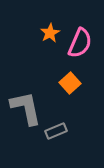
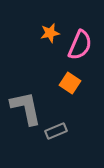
orange star: rotated 18 degrees clockwise
pink semicircle: moved 2 px down
orange square: rotated 15 degrees counterclockwise
